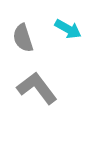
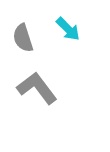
cyan arrow: rotated 16 degrees clockwise
